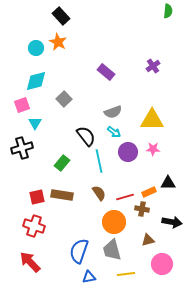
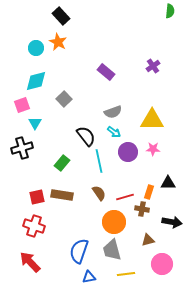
green semicircle: moved 2 px right
orange rectangle: rotated 48 degrees counterclockwise
